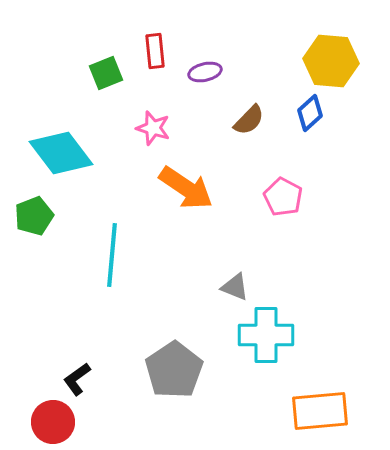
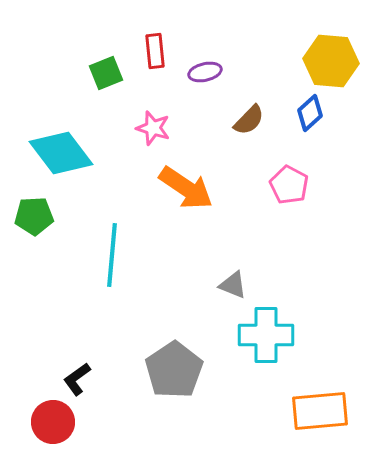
pink pentagon: moved 6 px right, 12 px up
green pentagon: rotated 18 degrees clockwise
gray triangle: moved 2 px left, 2 px up
